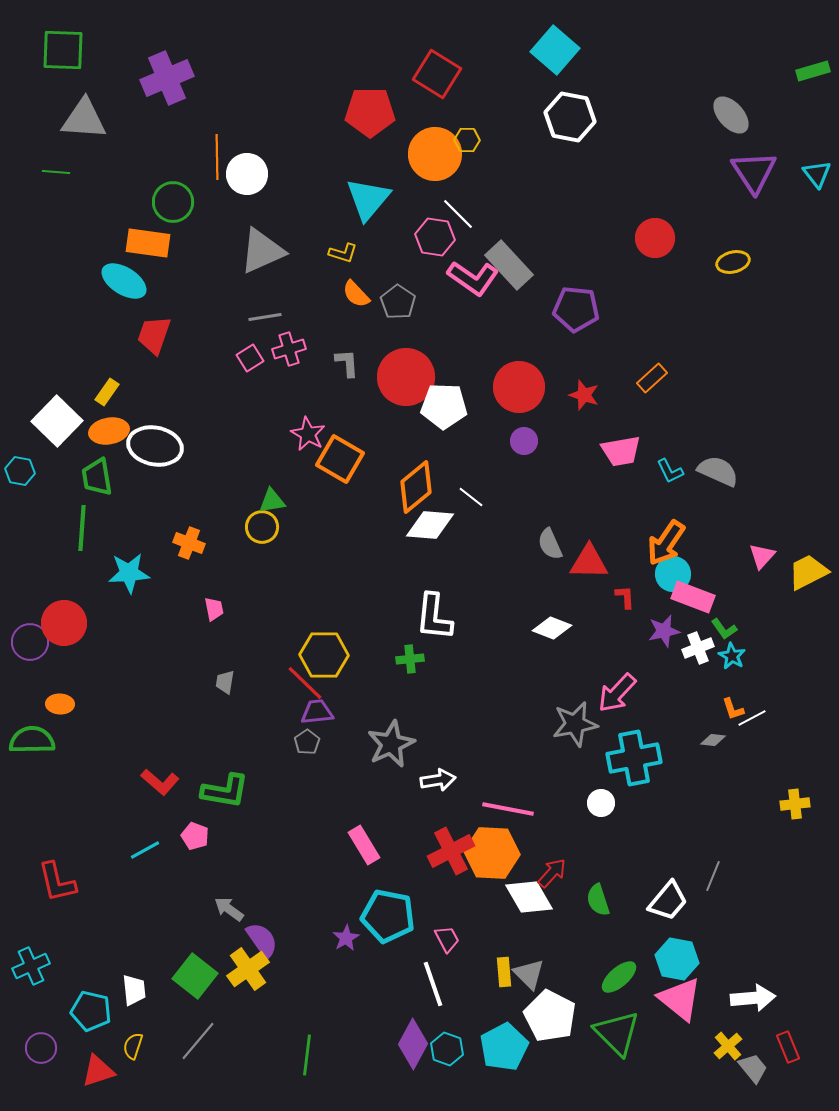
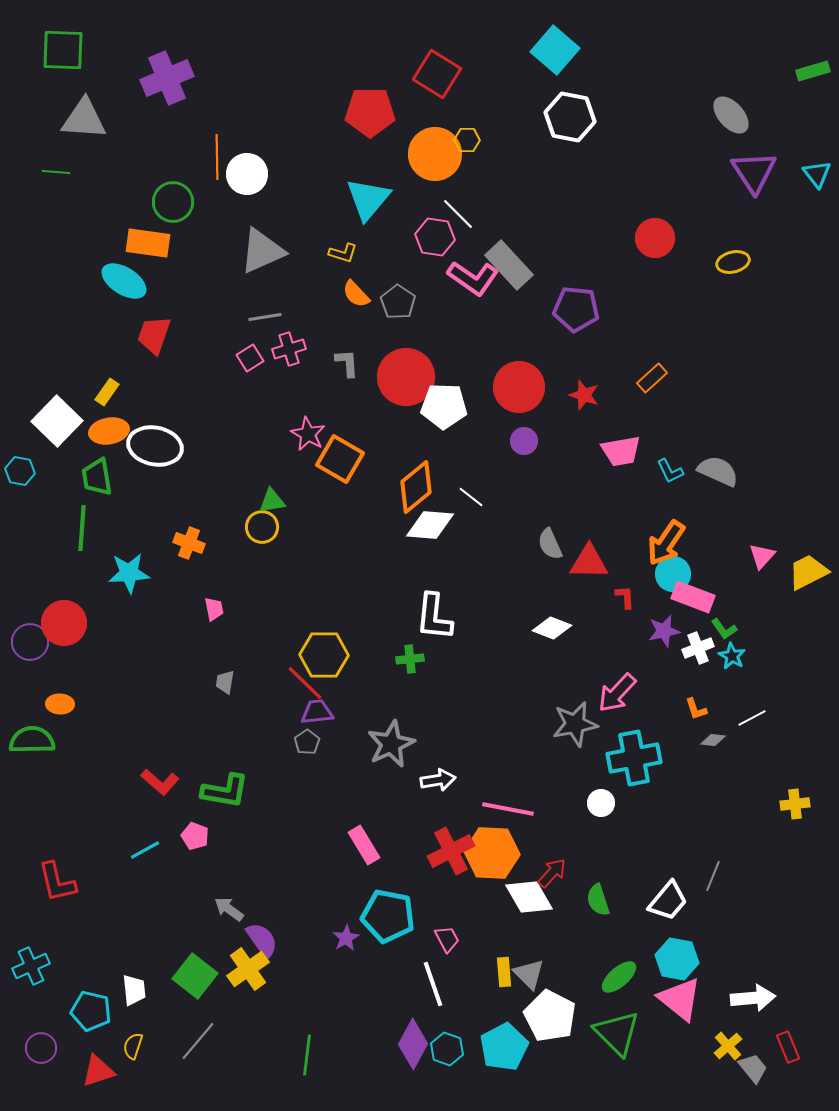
orange L-shape at (733, 709): moved 37 px left
